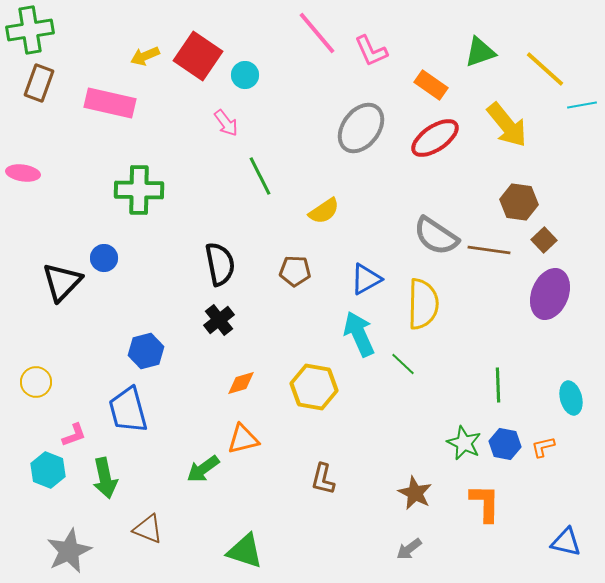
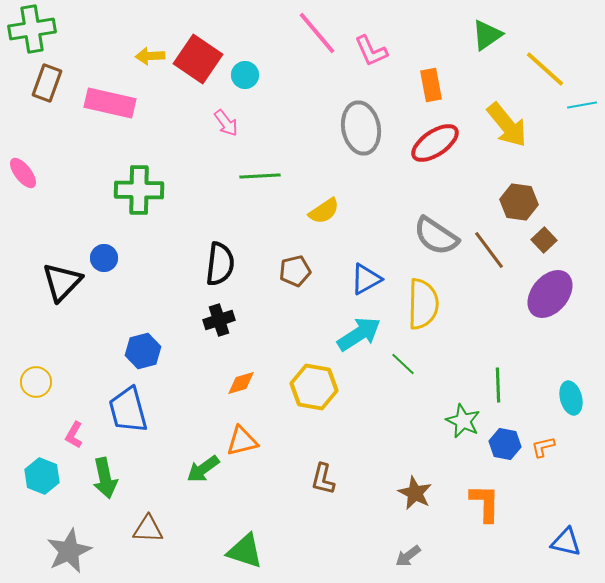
green cross at (30, 30): moved 2 px right, 1 px up
green triangle at (480, 52): moved 7 px right, 17 px up; rotated 16 degrees counterclockwise
yellow arrow at (145, 56): moved 5 px right; rotated 20 degrees clockwise
red square at (198, 56): moved 3 px down
brown rectangle at (39, 83): moved 8 px right
orange rectangle at (431, 85): rotated 44 degrees clockwise
gray ellipse at (361, 128): rotated 48 degrees counterclockwise
red ellipse at (435, 138): moved 5 px down
pink ellipse at (23, 173): rotated 44 degrees clockwise
green line at (260, 176): rotated 66 degrees counterclockwise
brown line at (489, 250): rotated 45 degrees clockwise
black semicircle at (220, 264): rotated 18 degrees clockwise
brown pentagon at (295, 271): rotated 16 degrees counterclockwise
purple ellipse at (550, 294): rotated 18 degrees clockwise
black cross at (219, 320): rotated 20 degrees clockwise
cyan arrow at (359, 334): rotated 81 degrees clockwise
blue hexagon at (146, 351): moved 3 px left
pink L-shape at (74, 435): rotated 140 degrees clockwise
orange triangle at (243, 439): moved 1 px left, 2 px down
green star at (464, 443): moved 1 px left, 22 px up
cyan hexagon at (48, 470): moved 6 px left, 6 px down
brown triangle at (148, 529): rotated 20 degrees counterclockwise
gray arrow at (409, 549): moved 1 px left, 7 px down
